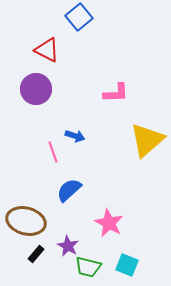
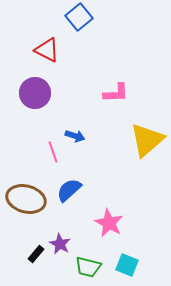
purple circle: moved 1 px left, 4 px down
brown ellipse: moved 22 px up
purple star: moved 8 px left, 2 px up
